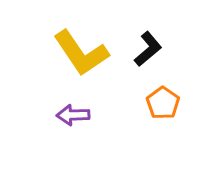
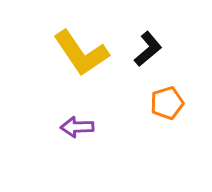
orange pentagon: moved 4 px right; rotated 20 degrees clockwise
purple arrow: moved 4 px right, 12 px down
